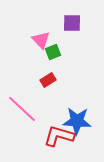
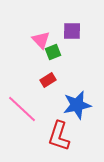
purple square: moved 8 px down
blue star: moved 16 px up; rotated 16 degrees counterclockwise
red L-shape: rotated 88 degrees counterclockwise
